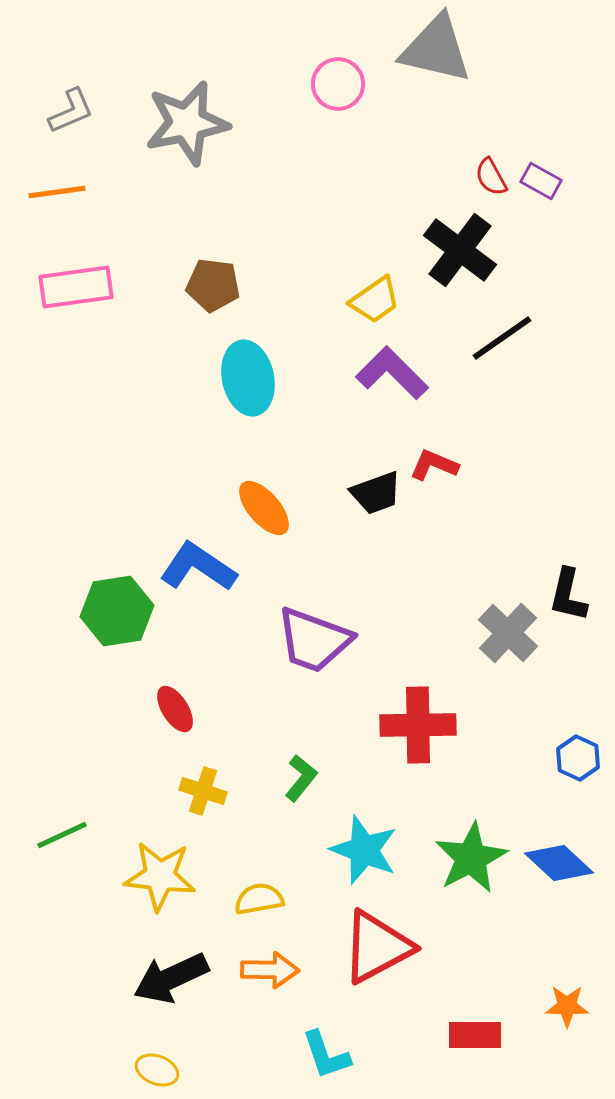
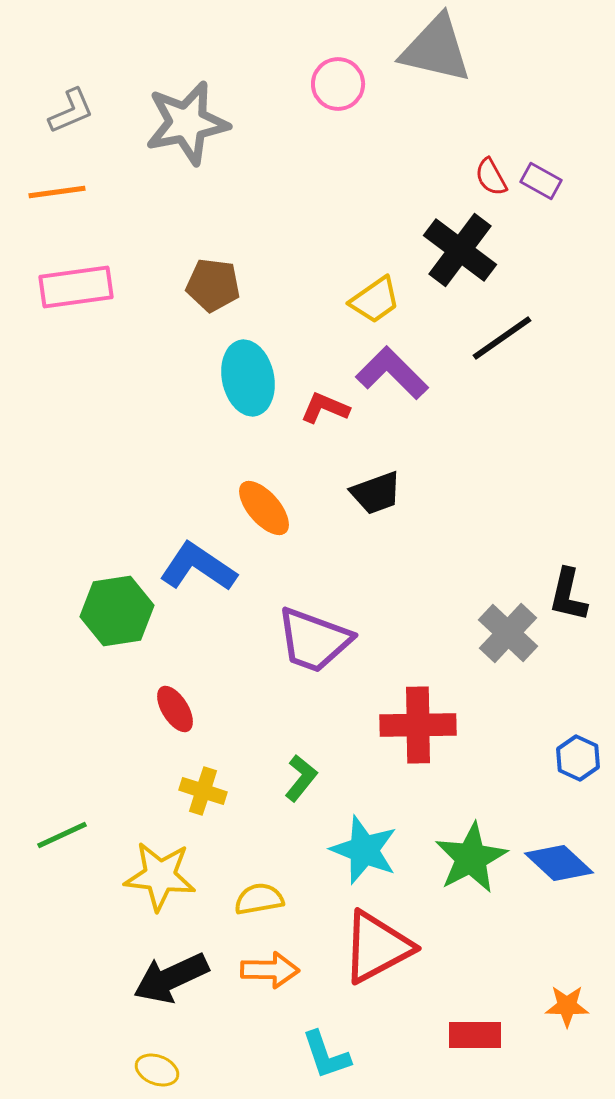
red L-shape: moved 109 px left, 57 px up
